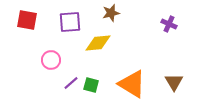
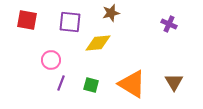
purple square: rotated 10 degrees clockwise
purple line: moved 10 px left; rotated 28 degrees counterclockwise
